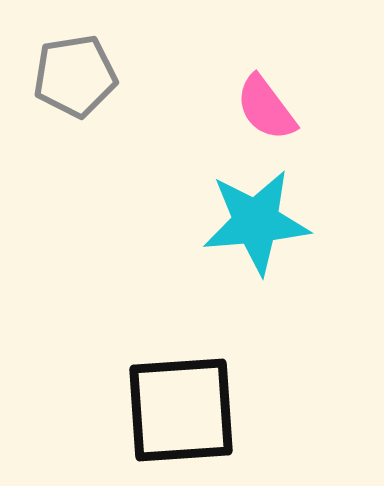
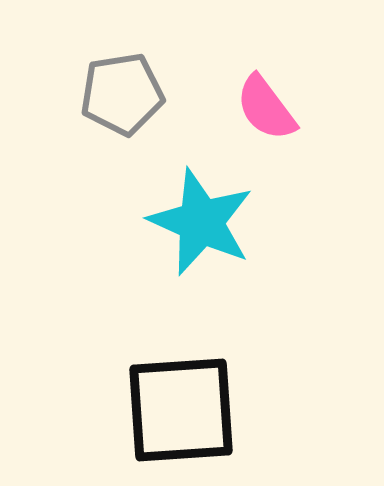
gray pentagon: moved 47 px right, 18 px down
cyan star: moved 55 px left; rotated 29 degrees clockwise
